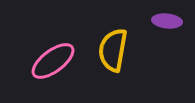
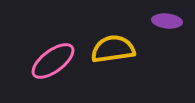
yellow semicircle: moved 1 px up; rotated 72 degrees clockwise
